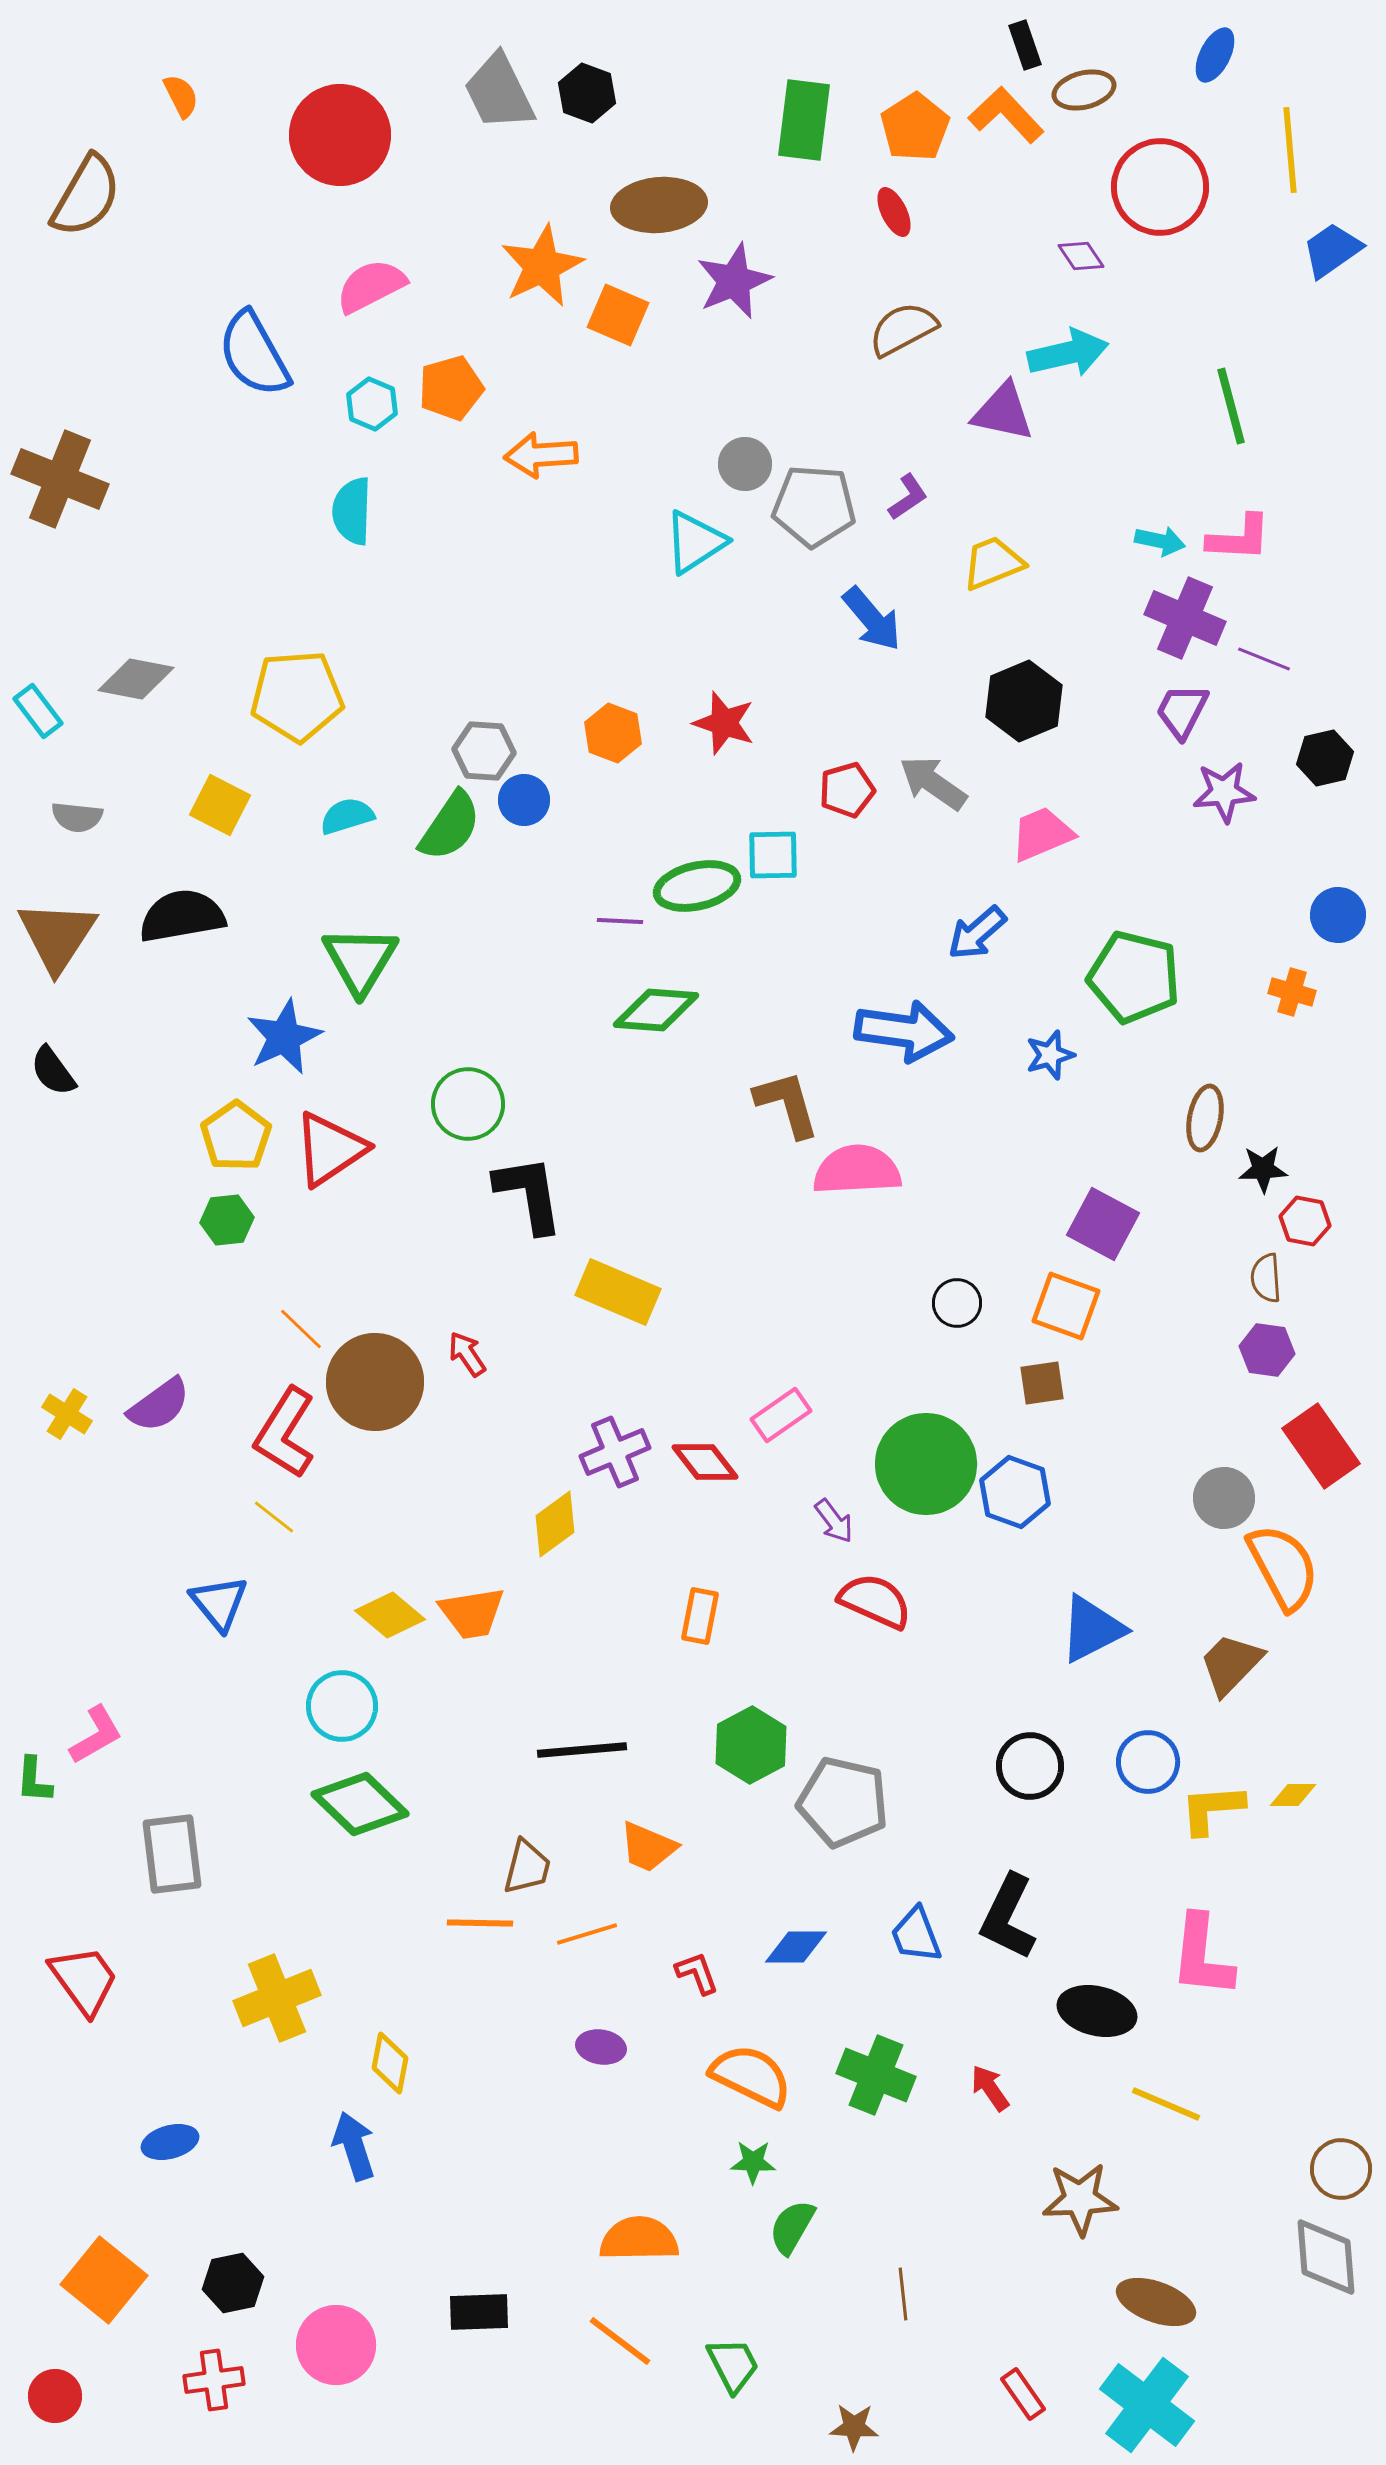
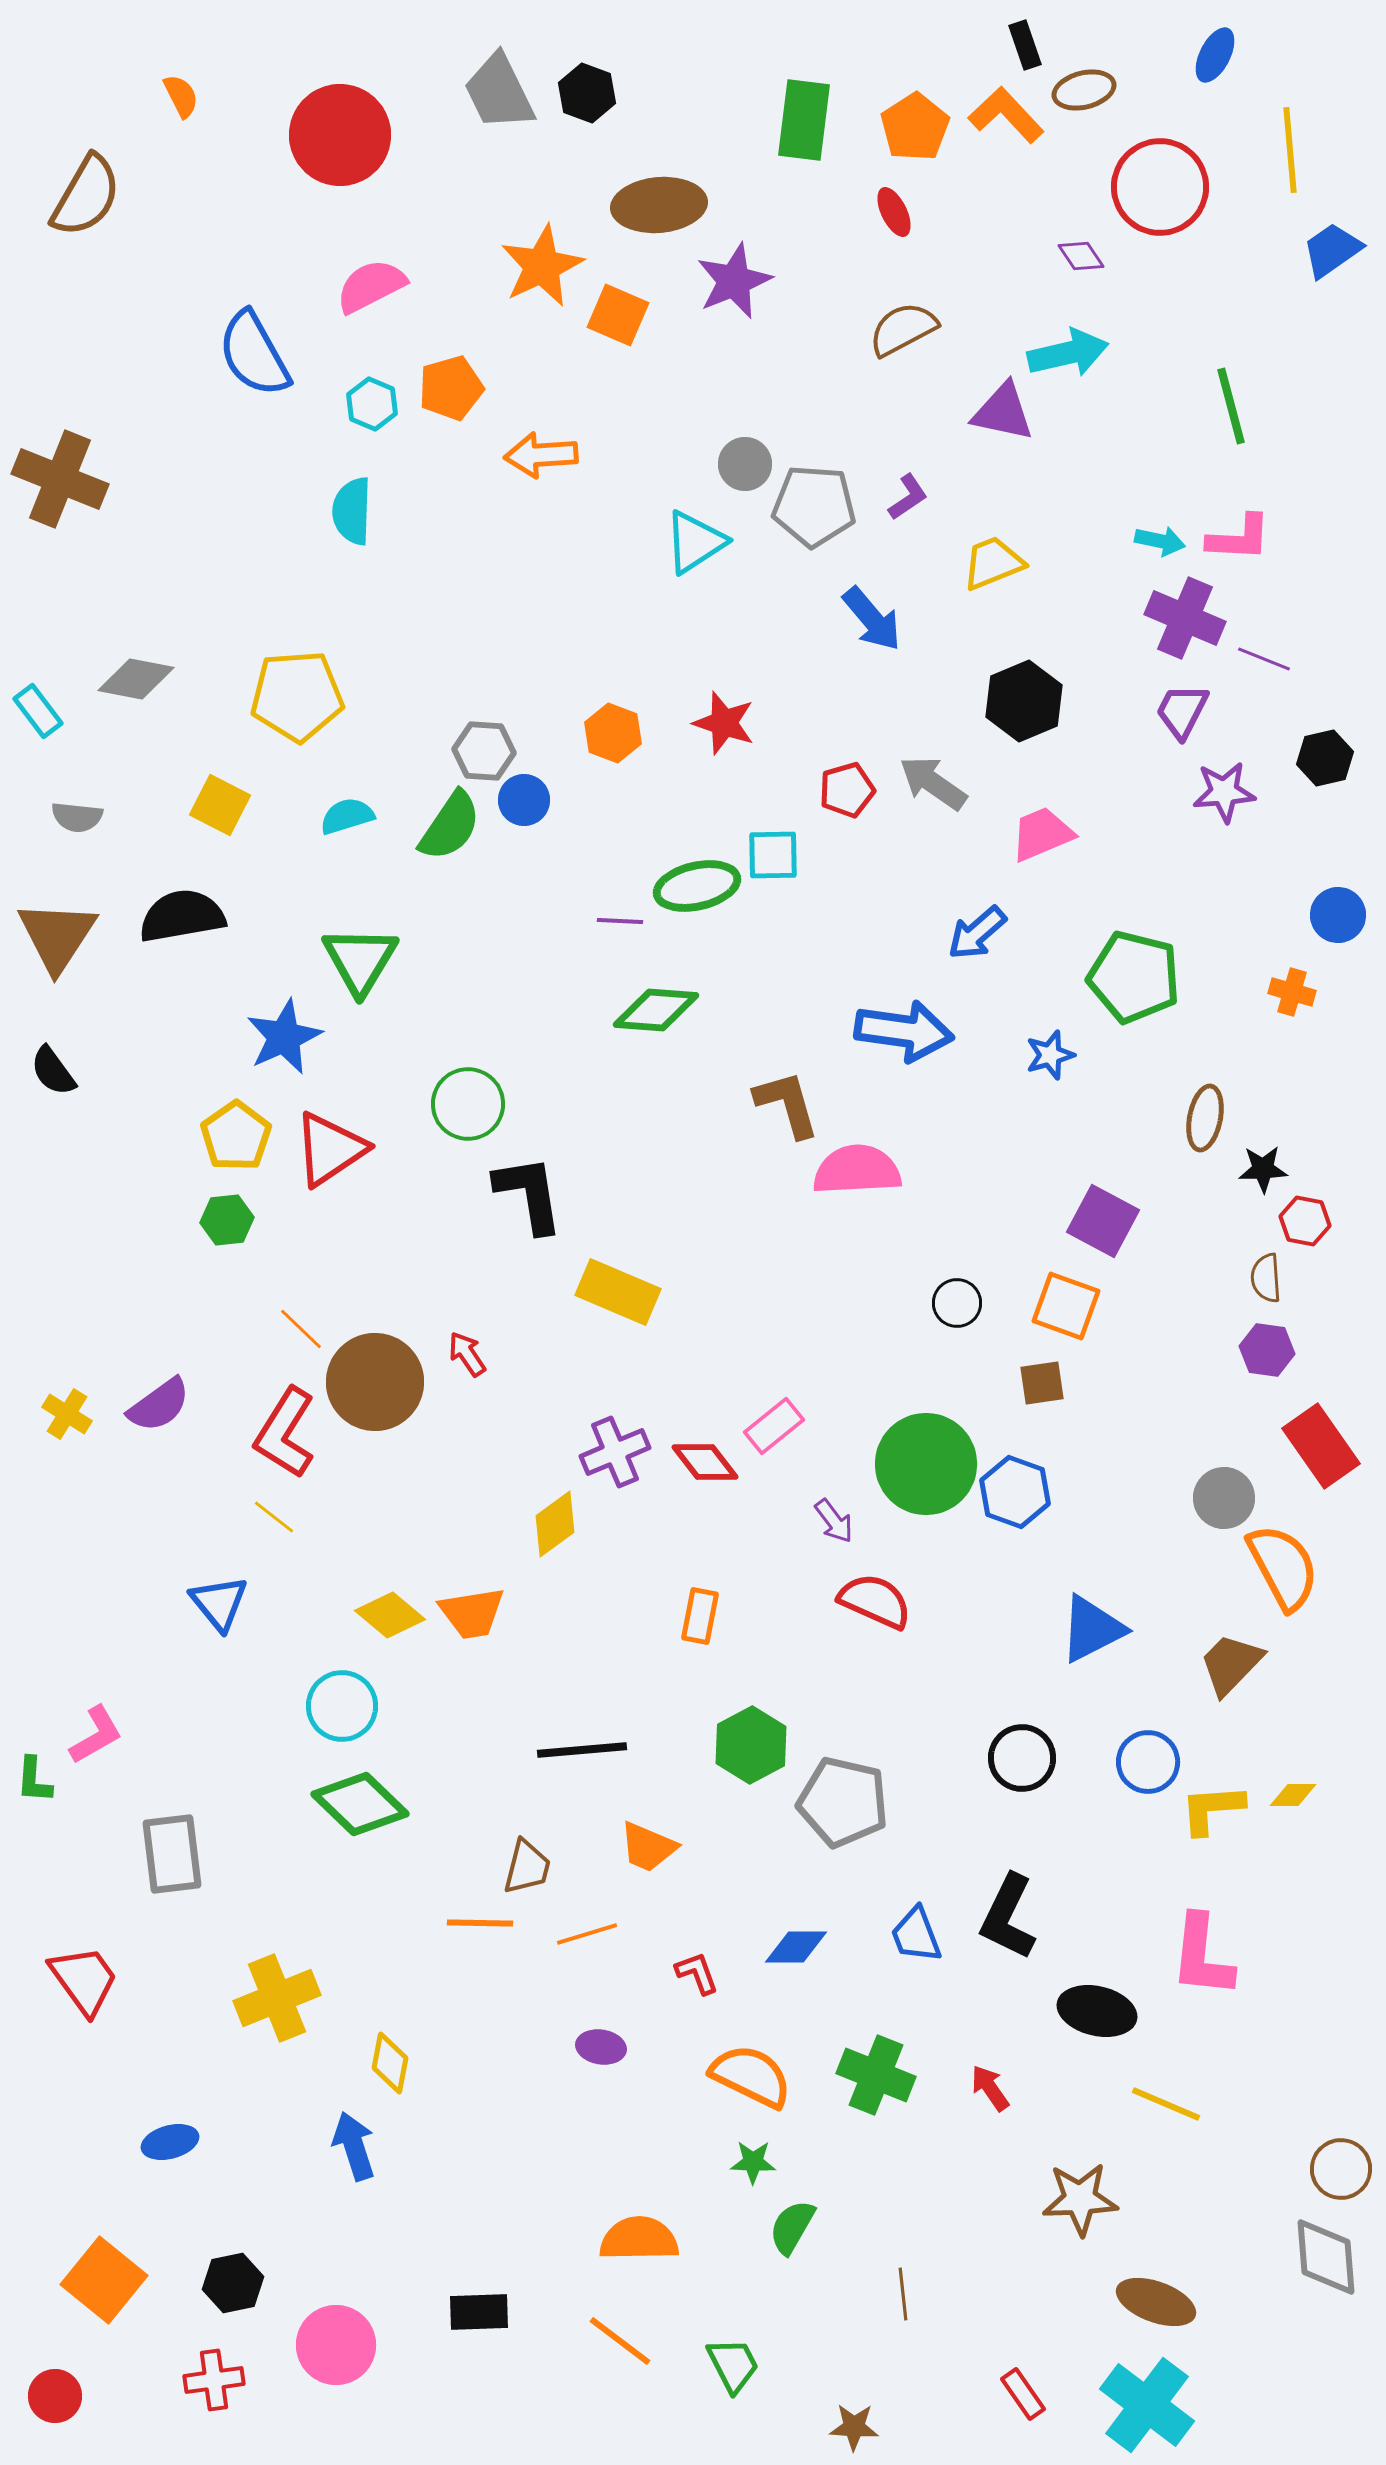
purple square at (1103, 1224): moved 3 px up
pink rectangle at (781, 1415): moved 7 px left, 11 px down; rotated 4 degrees counterclockwise
black circle at (1030, 1766): moved 8 px left, 8 px up
